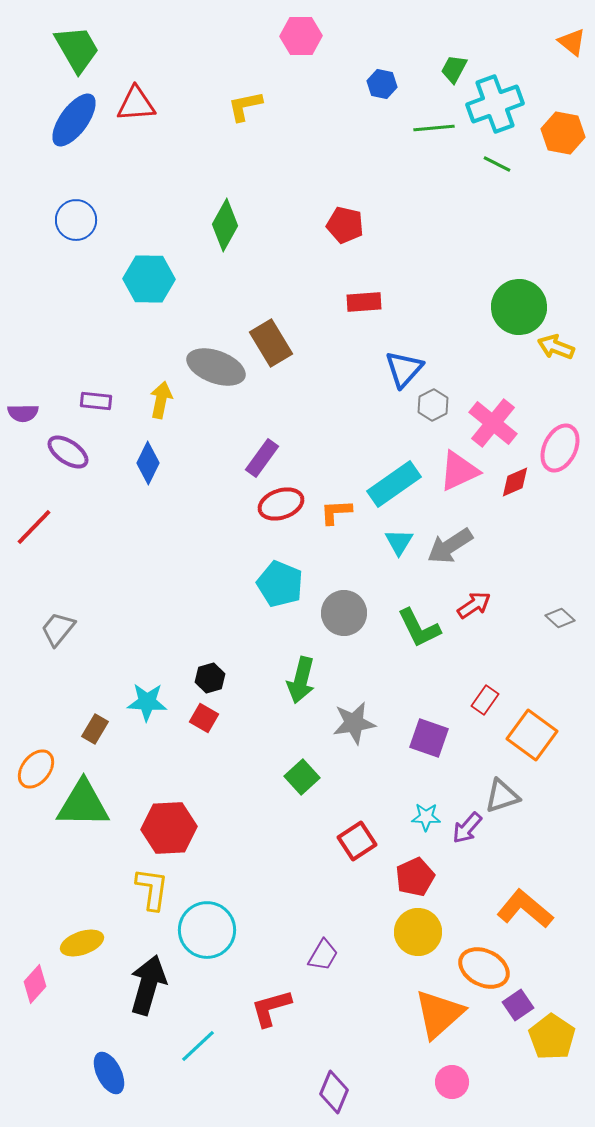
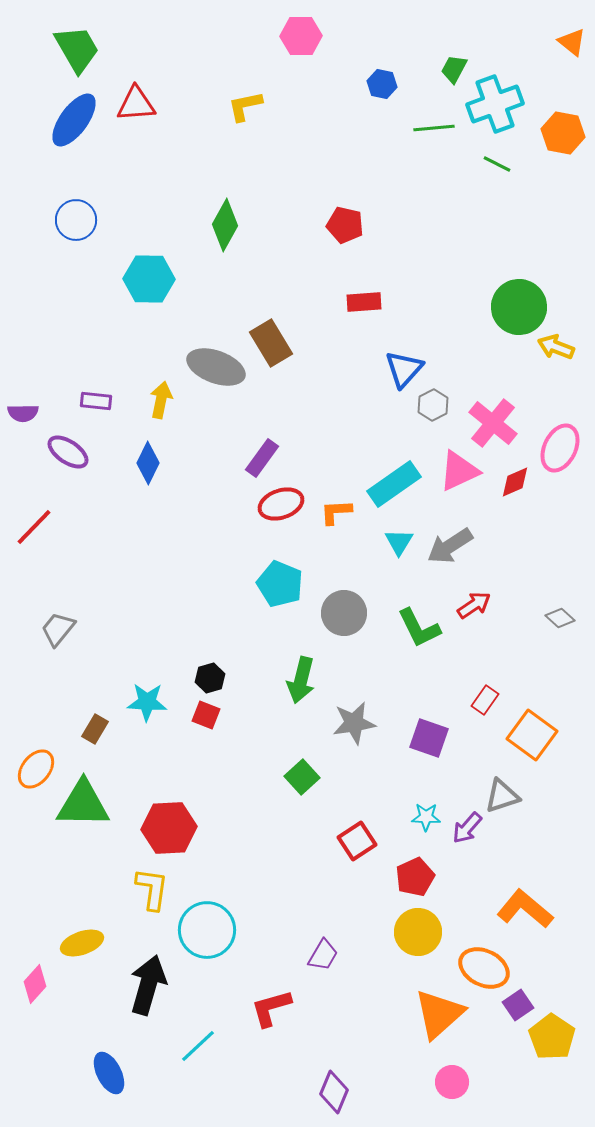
red square at (204, 718): moved 2 px right, 3 px up; rotated 8 degrees counterclockwise
